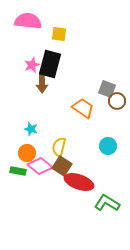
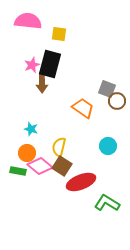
red ellipse: moved 2 px right; rotated 40 degrees counterclockwise
